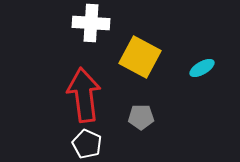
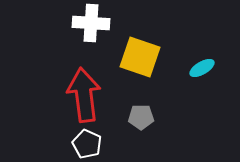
yellow square: rotated 9 degrees counterclockwise
